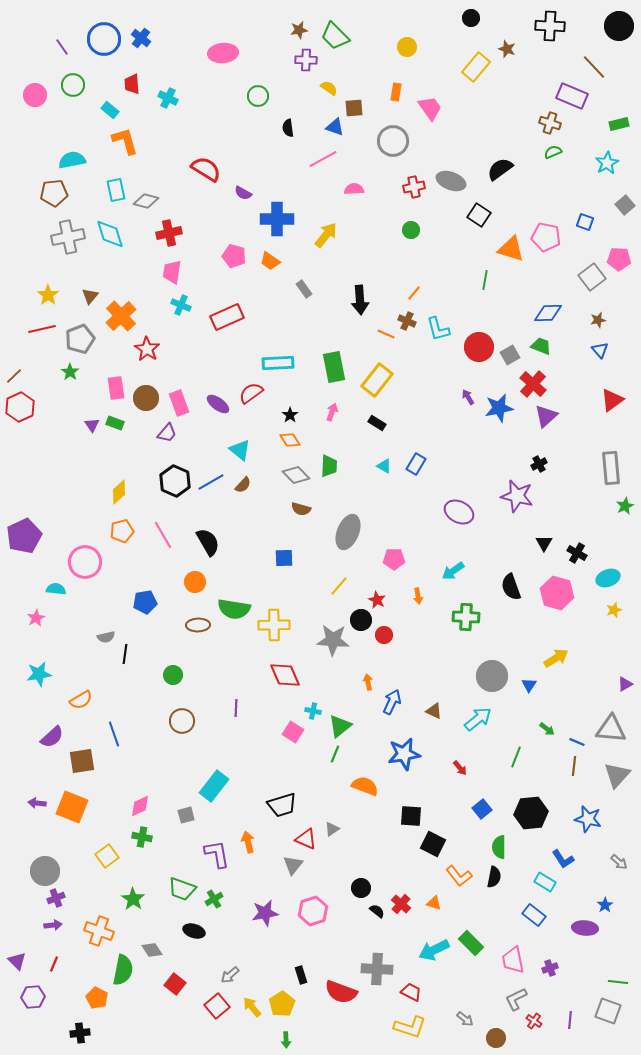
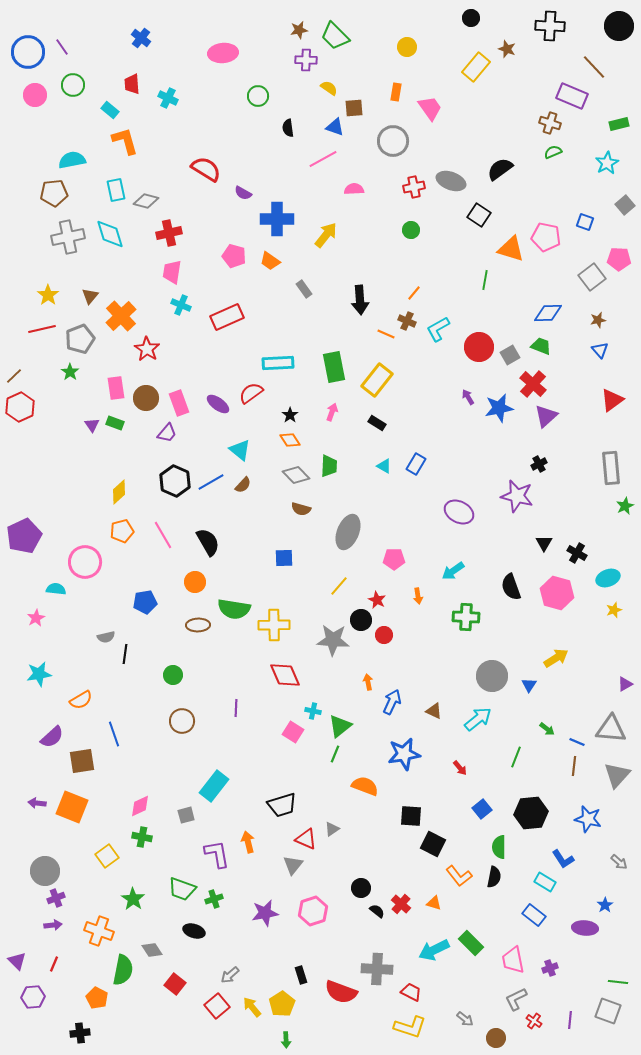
blue circle at (104, 39): moved 76 px left, 13 px down
cyan L-shape at (438, 329): rotated 76 degrees clockwise
green cross at (214, 899): rotated 12 degrees clockwise
